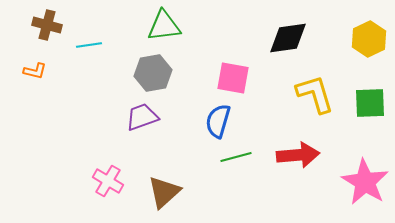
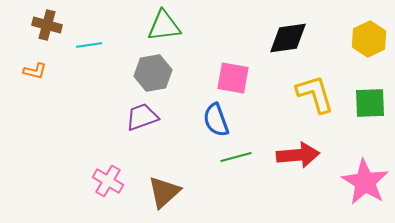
blue semicircle: moved 2 px left, 1 px up; rotated 36 degrees counterclockwise
